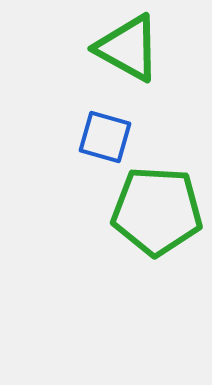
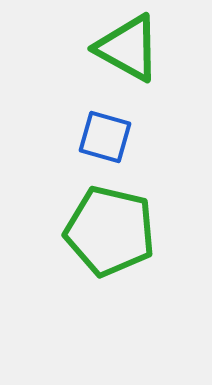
green pentagon: moved 47 px left, 20 px down; rotated 10 degrees clockwise
